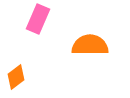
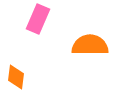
orange diamond: rotated 45 degrees counterclockwise
